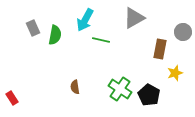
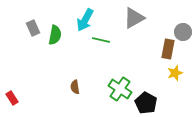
brown rectangle: moved 8 px right
black pentagon: moved 3 px left, 8 px down
